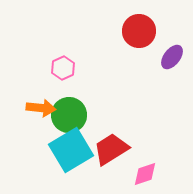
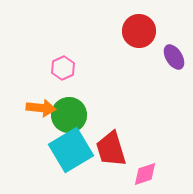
purple ellipse: moved 2 px right; rotated 70 degrees counterclockwise
red trapezoid: rotated 75 degrees counterclockwise
